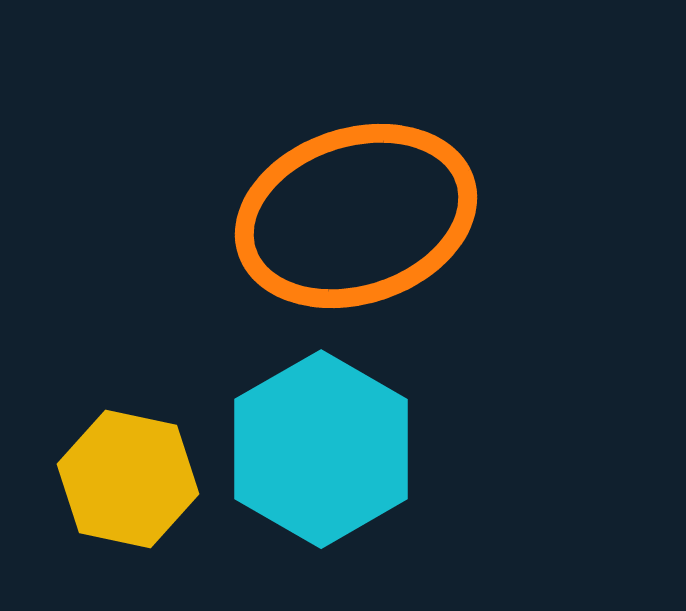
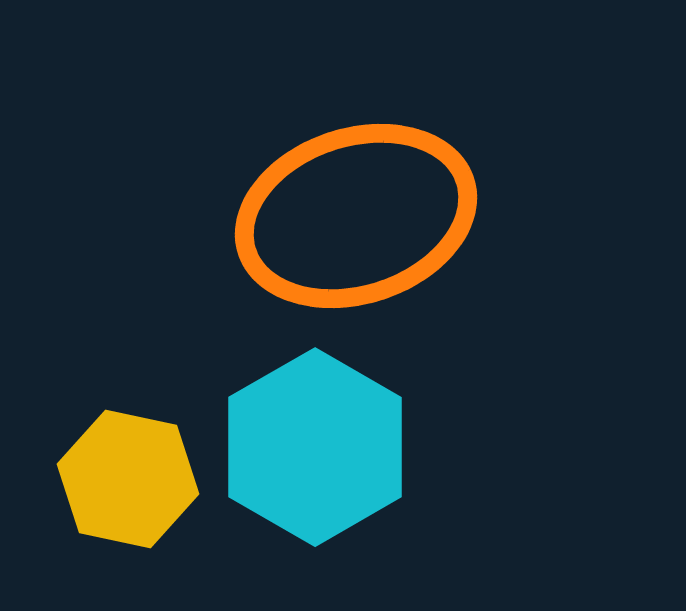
cyan hexagon: moved 6 px left, 2 px up
